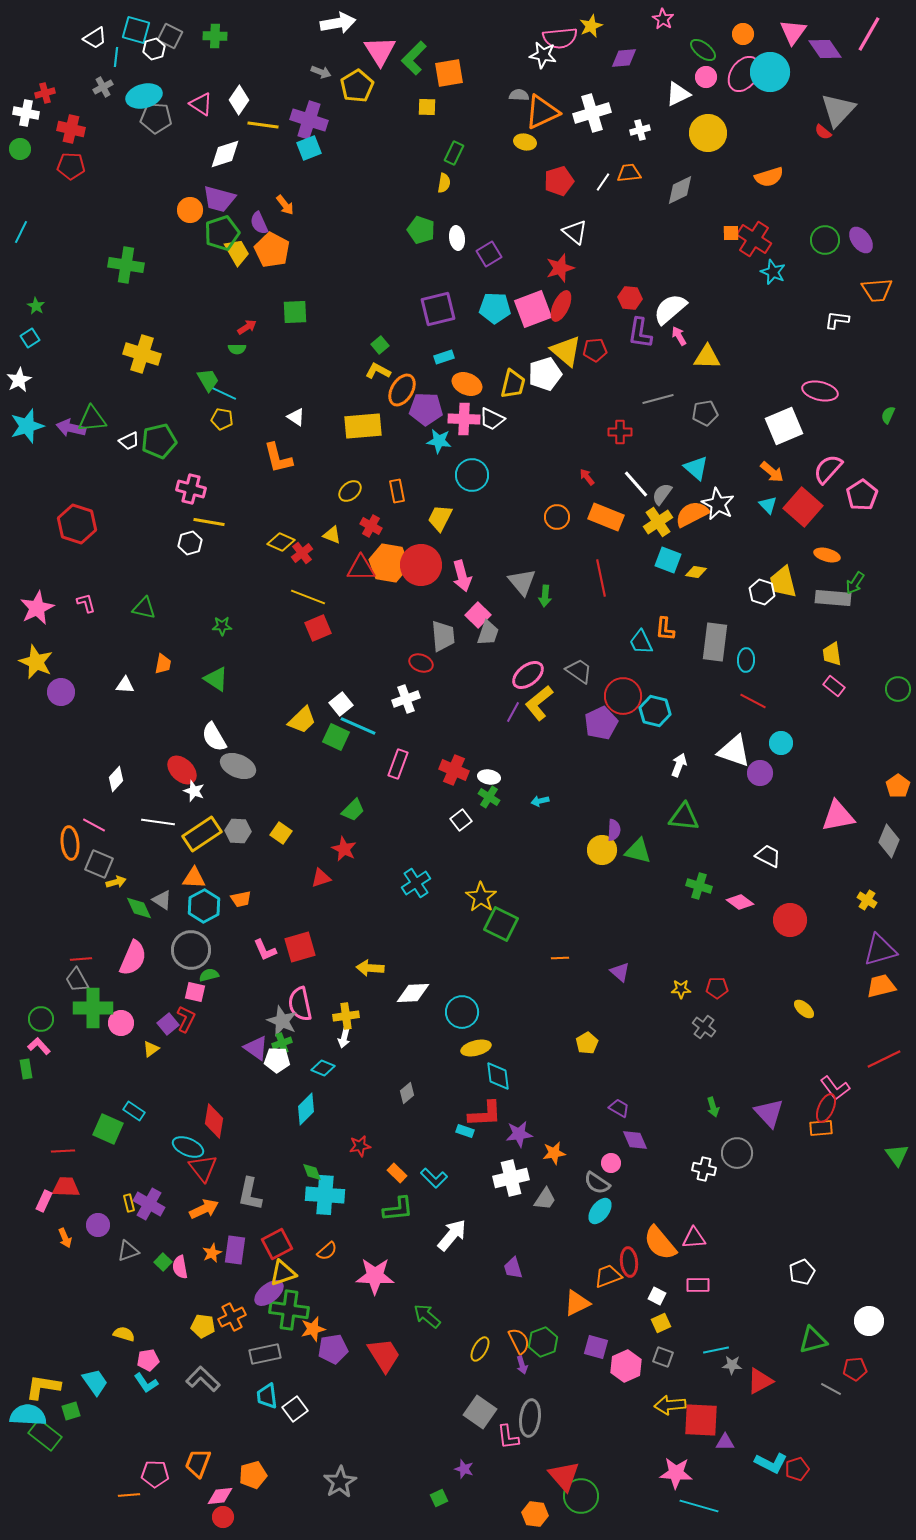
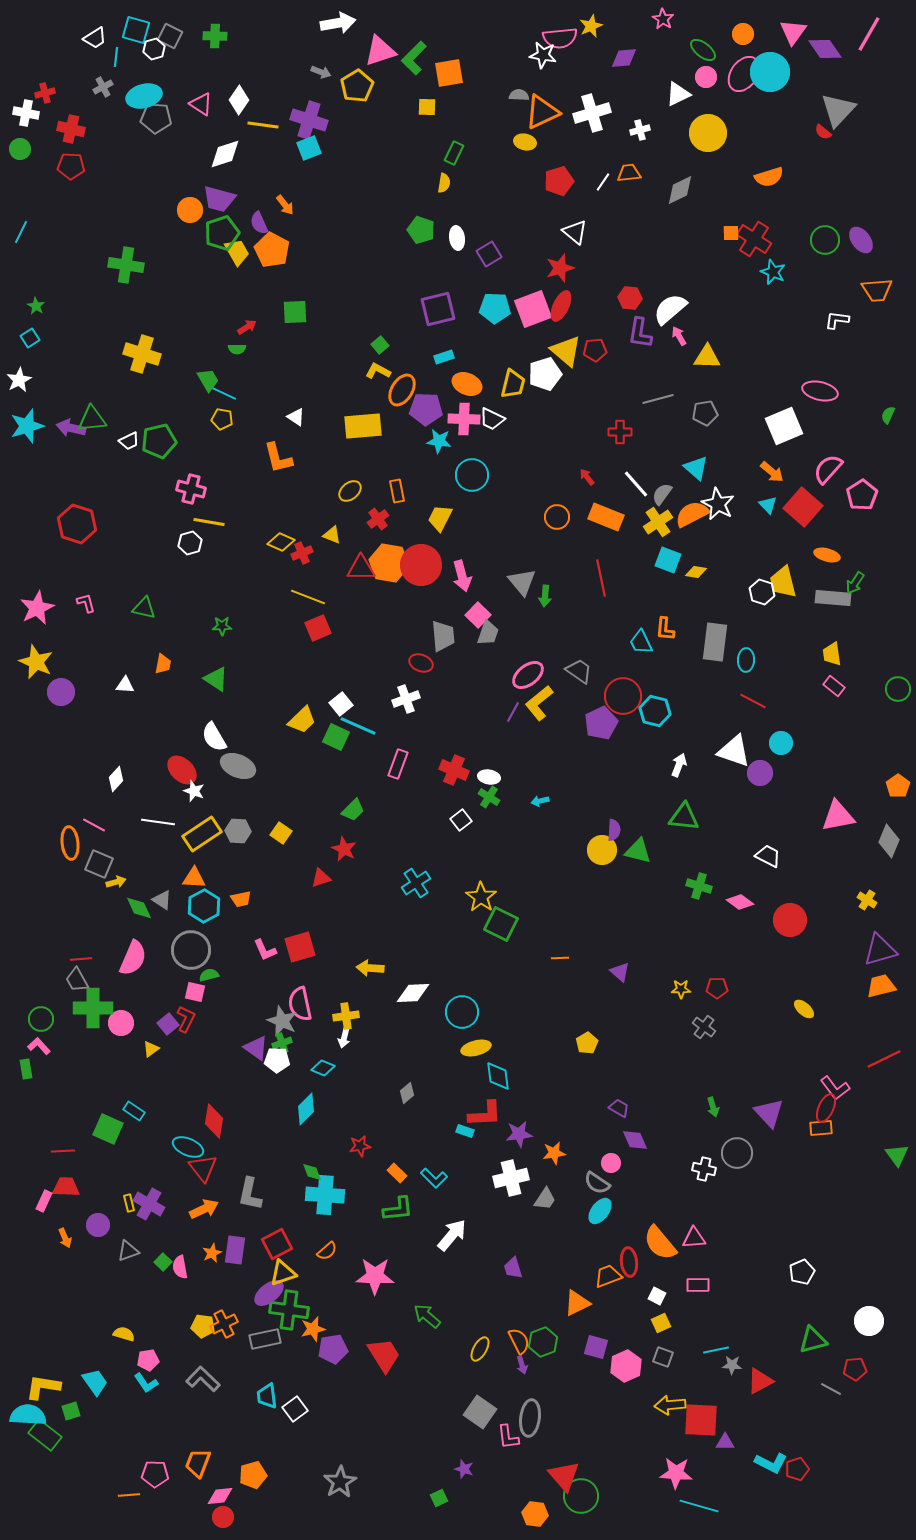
pink triangle at (380, 51): rotated 44 degrees clockwise
red cross at (371, 526): moved 7 px right, 7 px up; rotated 25 degrees clockwise
red cross at (302, 553): rotated 15 degrees clockwise
orange cross at (232, 1317): moved 8 px left, 7 px down
gray rectangle at (265, 1354): moved 15 px up
